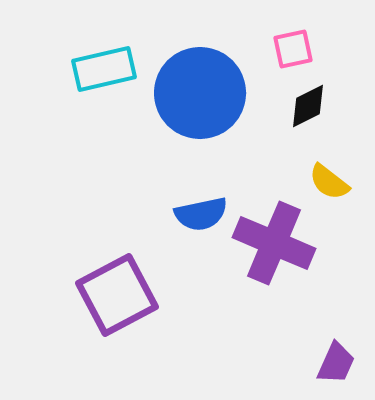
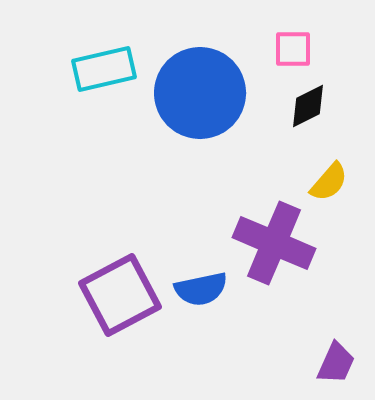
pink square: rotated 12 degrees clockwise
yellow semicircle: rotated 87 degrees counterclockwise
blue semicircle: moved 75 px down
purple square: moved 3 px right
